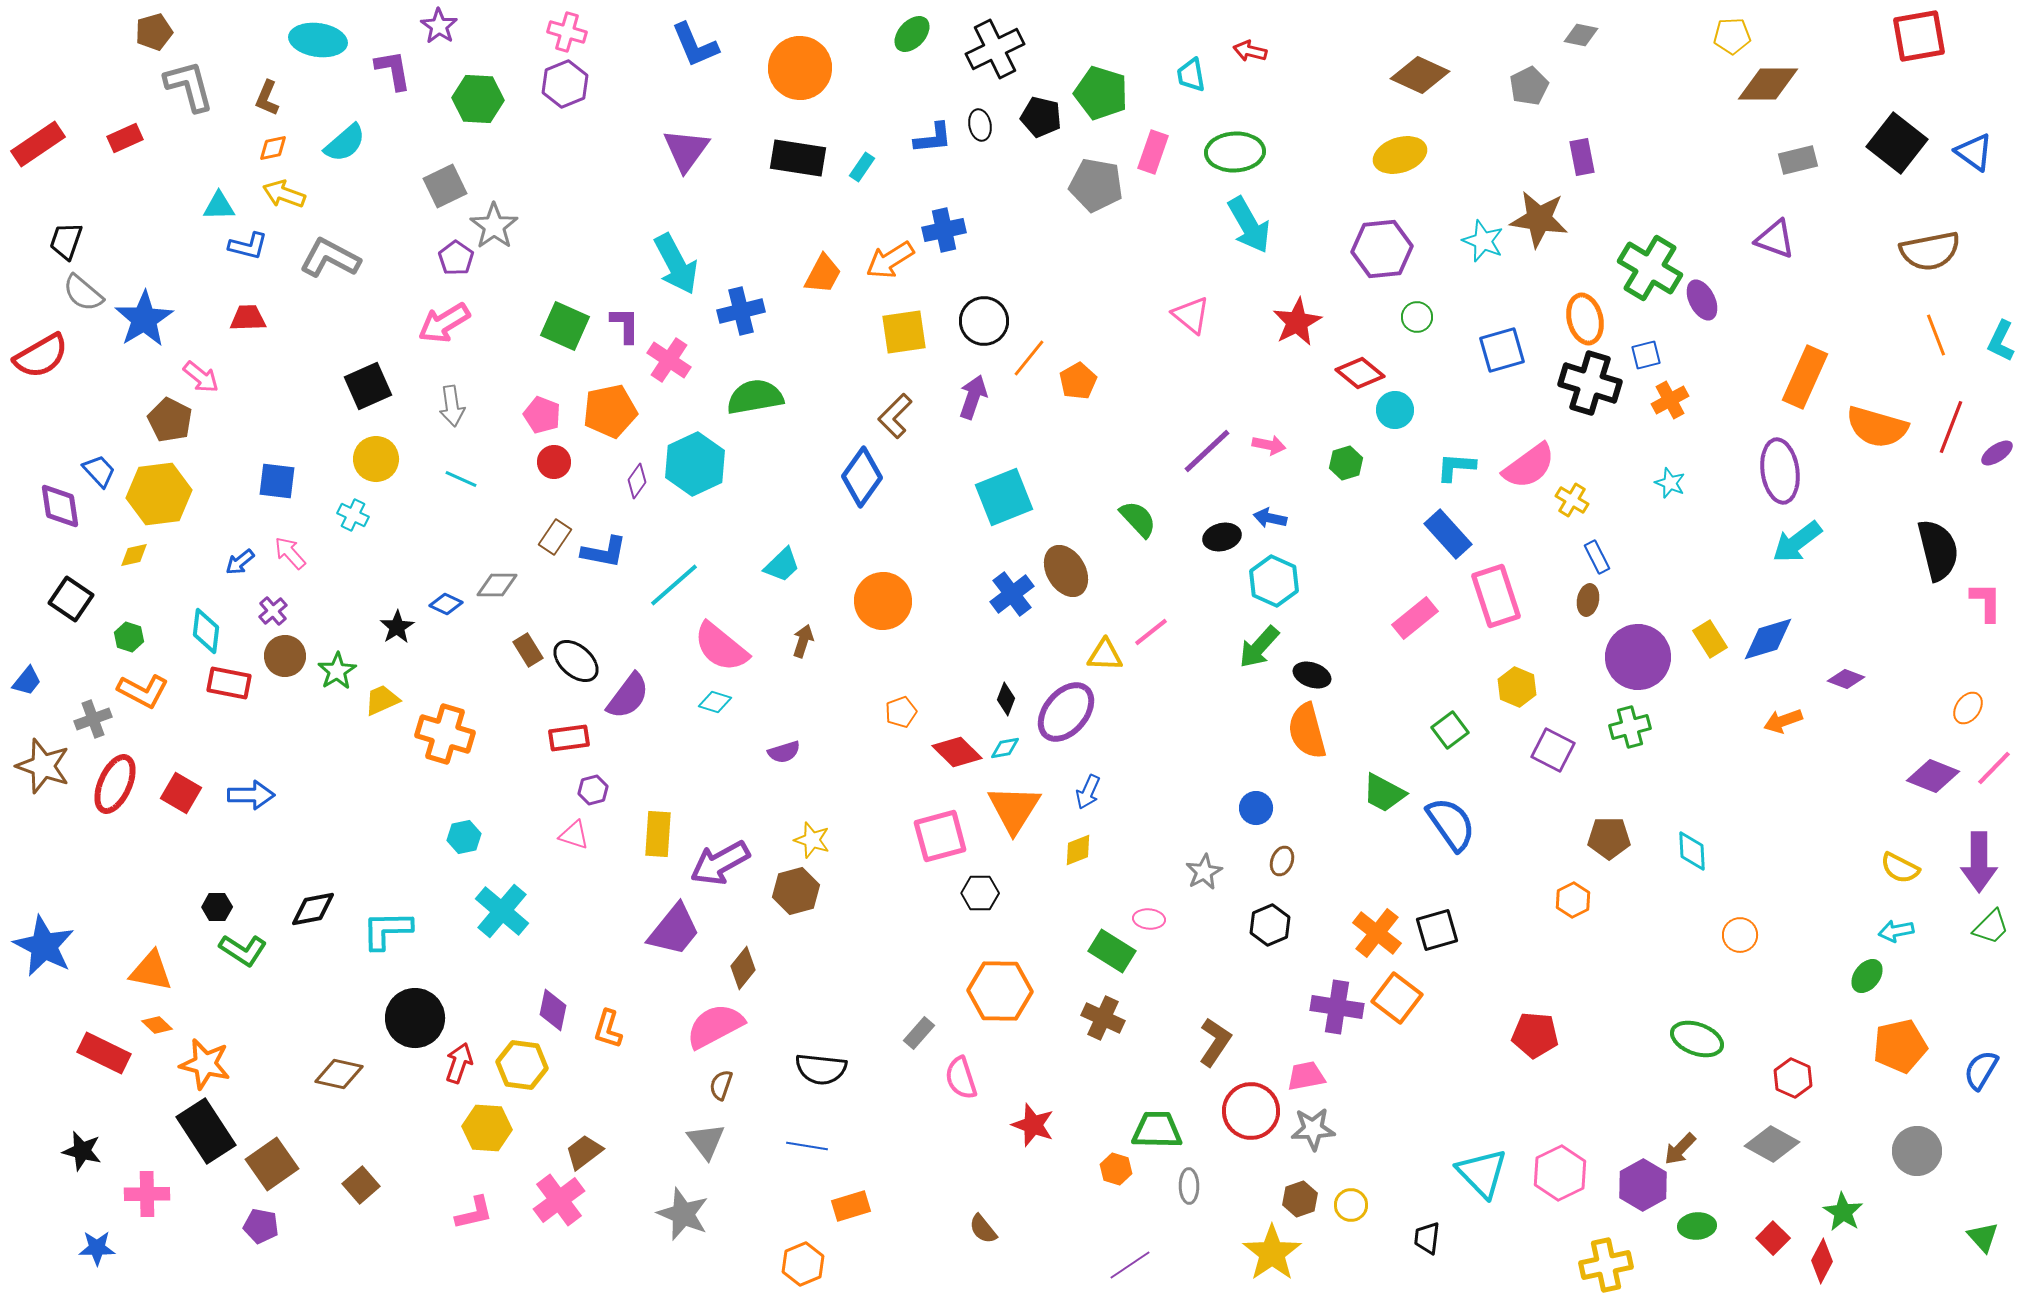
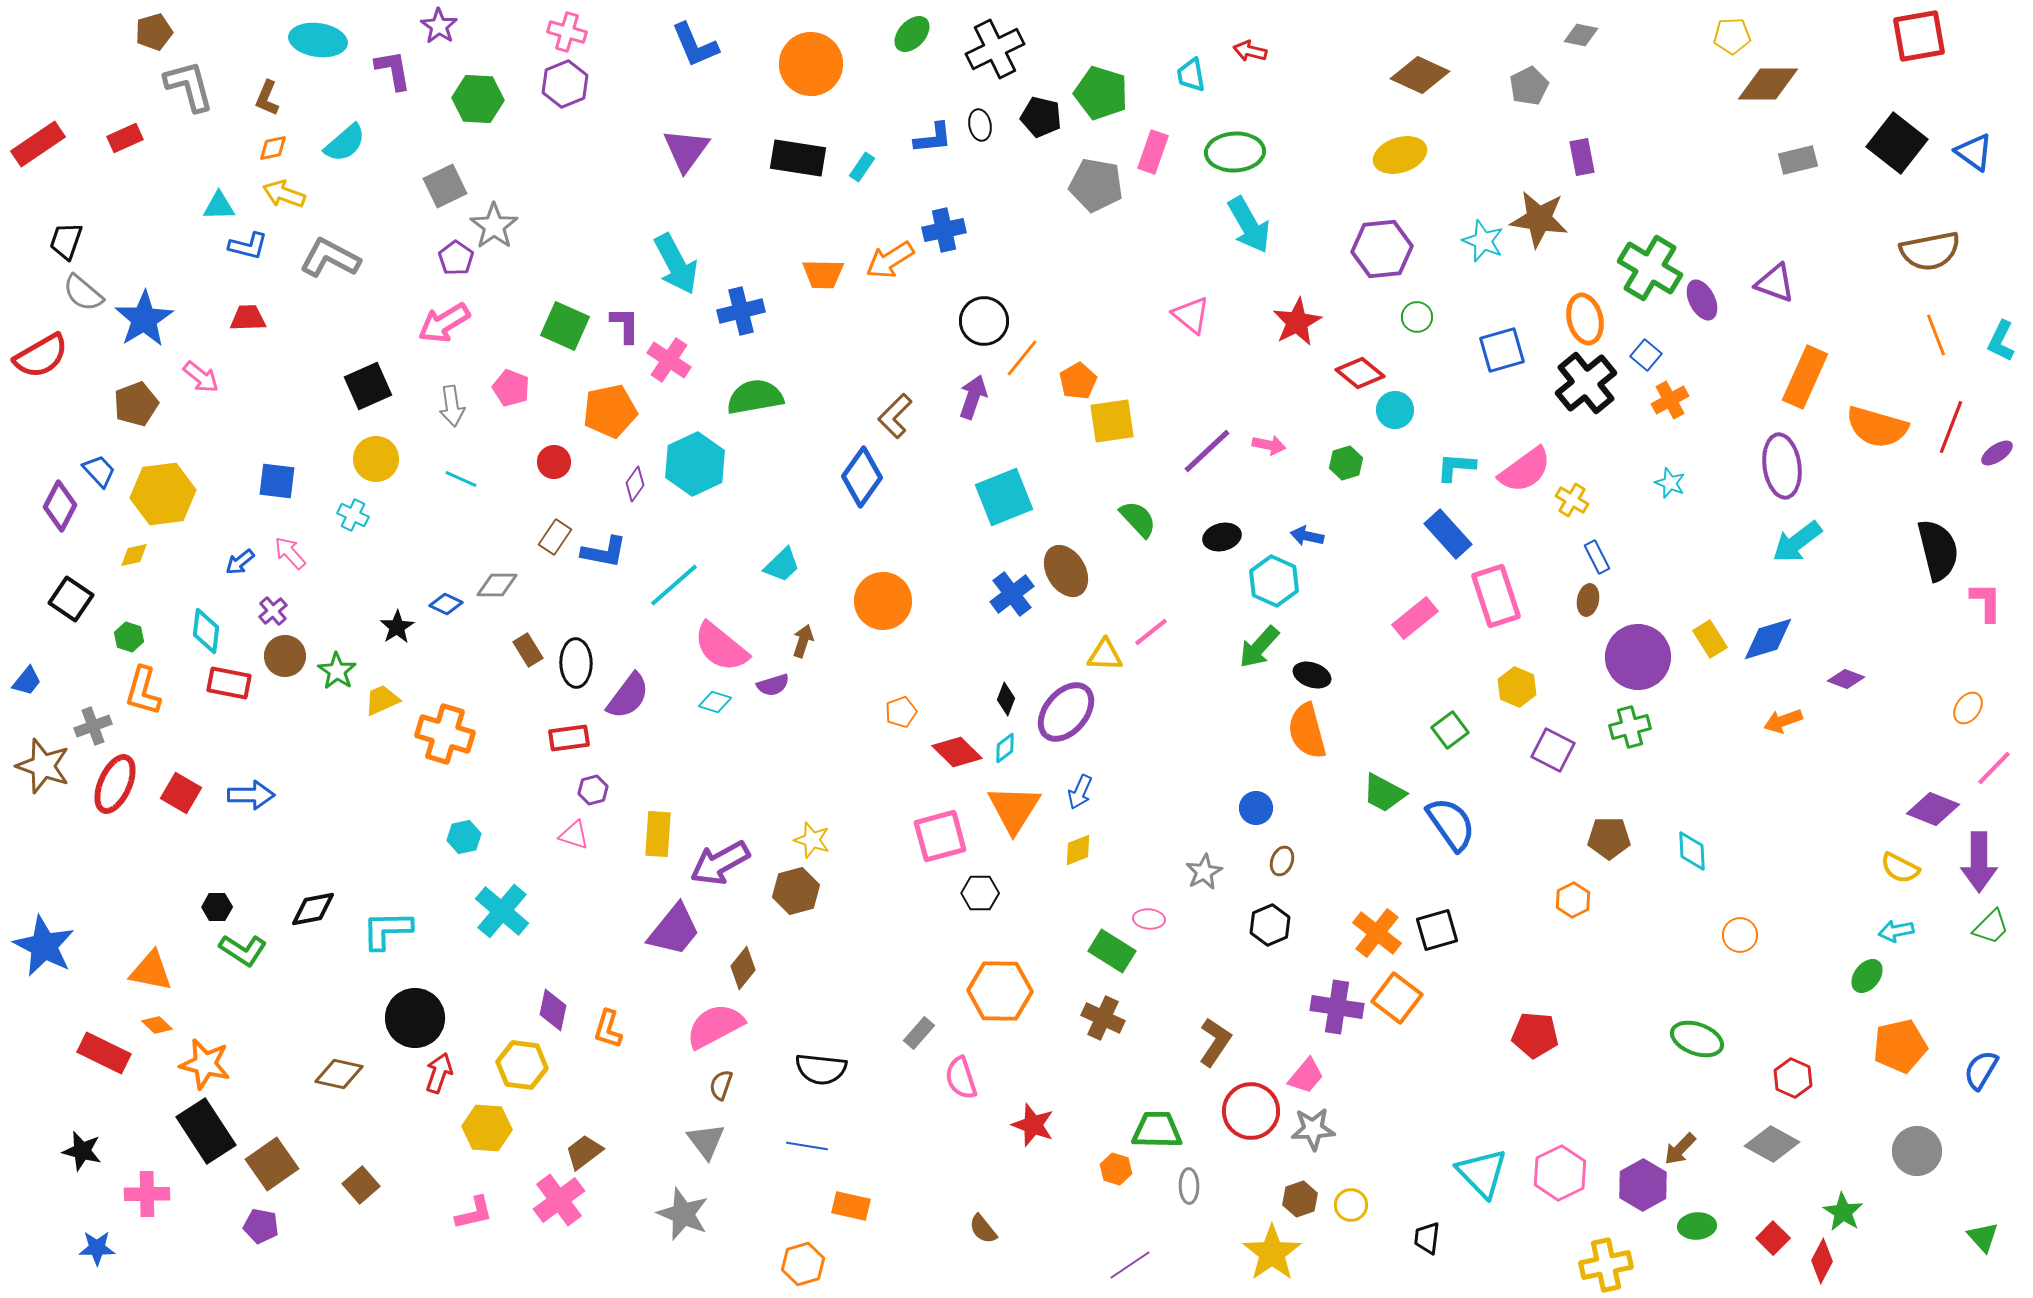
orange circle at (800, 68): moved 11 px right, 4 px up
purple triangle at (1775, 239): moved 44 px down
orange trapezoid at (823, 274): rotated 63 degrees clockwise
yellow square at (904, 332): moved 208 px right, 89 px down
blue square at (1646, 355): rotated 36 degrees counterclockwise
orange line at (1029, 358): moved 7 px left
black cross at (1590, 383): moved 4 px left; rotated 34 degrees clockwise
pink pentagon at (542, 415): moved 31 px left, 27 px up
brown pentagon at (170, 420): moved 34 px left, 16 px up; rotated 24 degrees clockwise
pink semicircle at (1529, 466): moved 4 px left, 4 px down
purple ellipse at (1780, 471): moved 2 px right, 5 px up
purple diamond at (637, 481): moved 2 px left, 3 px down
yellow hexagon at (159, 494): moved 4 px right
purple diamond at (60, 506): rotated 36 degrees clockwise
blue arrow at (1270, 518): moved 37 px right, 18 px down
black ellipse at (576, 661): moved 2 px down; rotated 48 degrees clockwise
green star at (337, 671): rotated 6 degrees counterclockwise
orange L-shape at (143, 691): rotated 78 degrees clockwise
gray cross at (93, 719): moved 7 px down
cyan diamond at (1005, 748): rotated 28 degrees counterclockwise
purple semicircle at (784, 752): moved 11 px left, 67 px up
purple diamond at (1933, 776): moved 33 px down
blue arrow at (1088, 792): moved 8 px left
red arrow at (459, 1063): moved 20 px left, 10 px down
pink trapezoid at (1306, 1076): rotated 141 degrees clockwise
orange rectangle at (851, 1206): rotated 30 degrees clockwise
orange hexagon at (803, 1264): rotated 6 degrees clockwise
